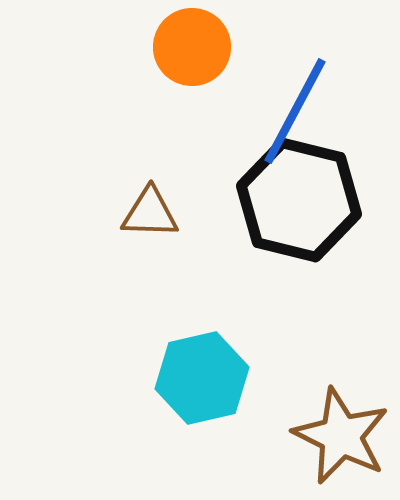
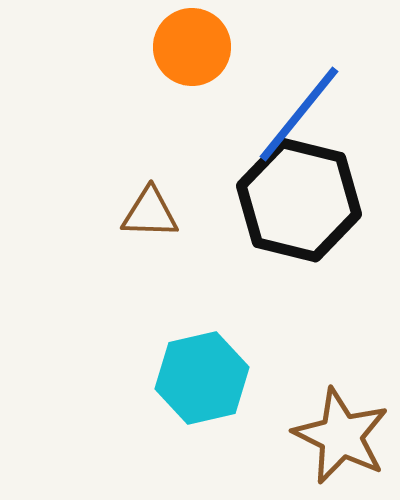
blue line: moved 4 px right, 3 px down; rotated 11 degrees clockwise
